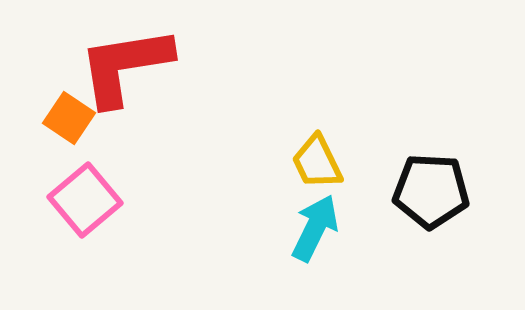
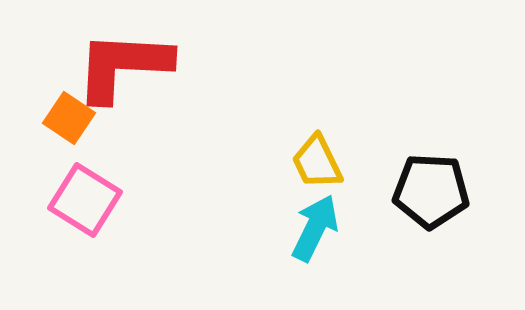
red L-shape: moved 2 px left; rotated 12 degrees clockwise
pink square: rotated 18 degrees counterclockwise
